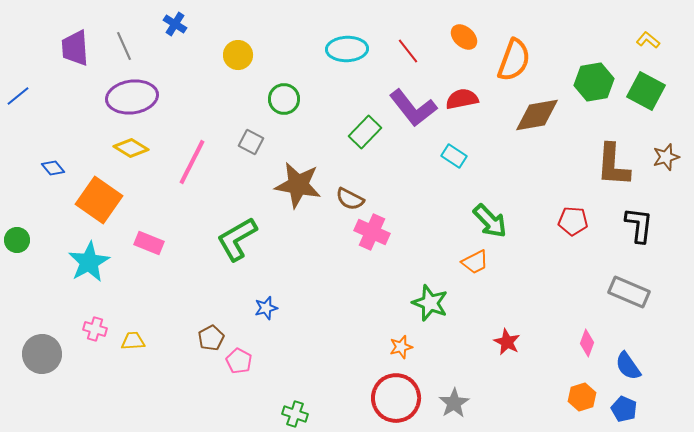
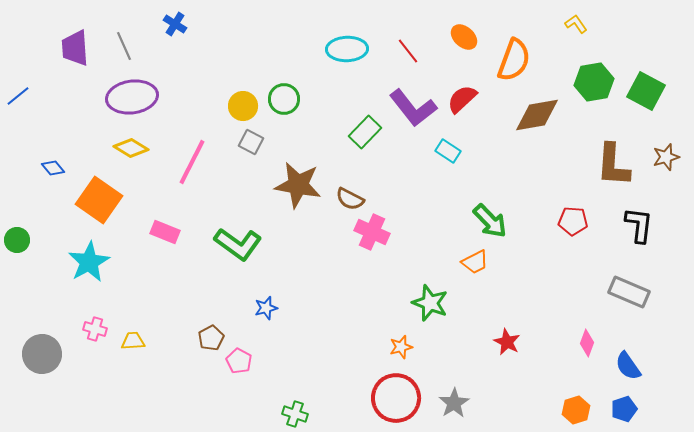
yellow L-shape at (648, 40): moved 72 px left, 16 px up; rotated 15 degrees clockwise
yellow circle at (238, 55): moved 5 px right, 51 px down
red semicircle at (462, 99): rotated 32 degrees counterclockwise
cyan rectangle at (454, 156): moved 6 px left, 5 px up
green L-shape at (237, 239): moved 1 px right, 5 px down; rotated 114 degrees counterclockwise
pink rectangle at (149, 243): moved 16 px right, 11 px up
orange hexagon at (582, 397): moved 6 px left, 13 px down
blue pentagon at (624, 409): rotated 30 degrees clockwise
